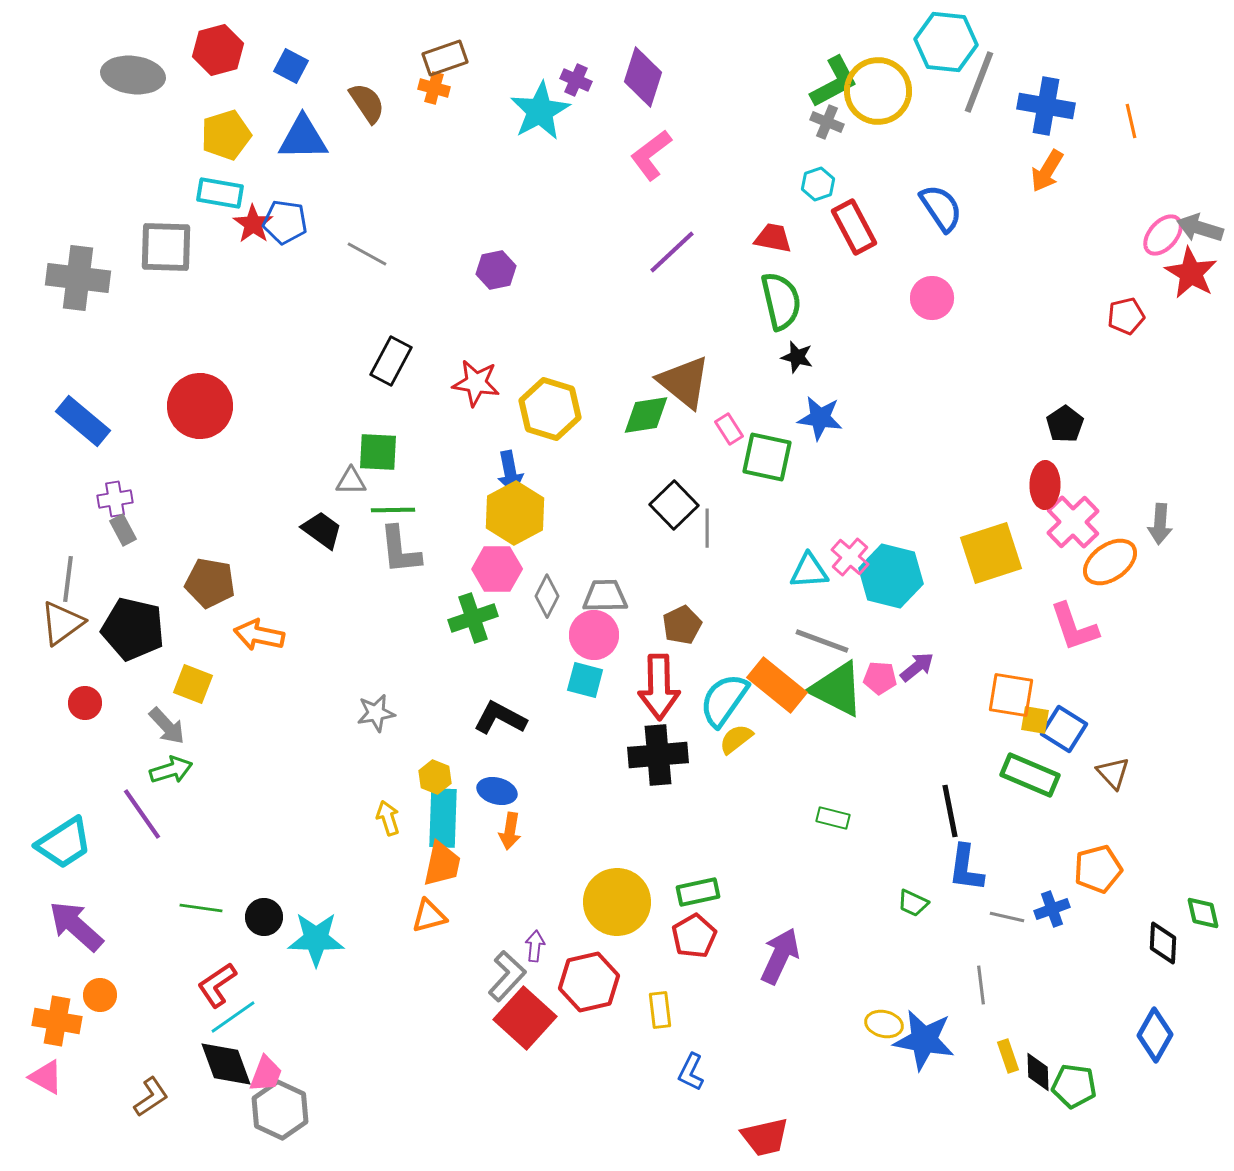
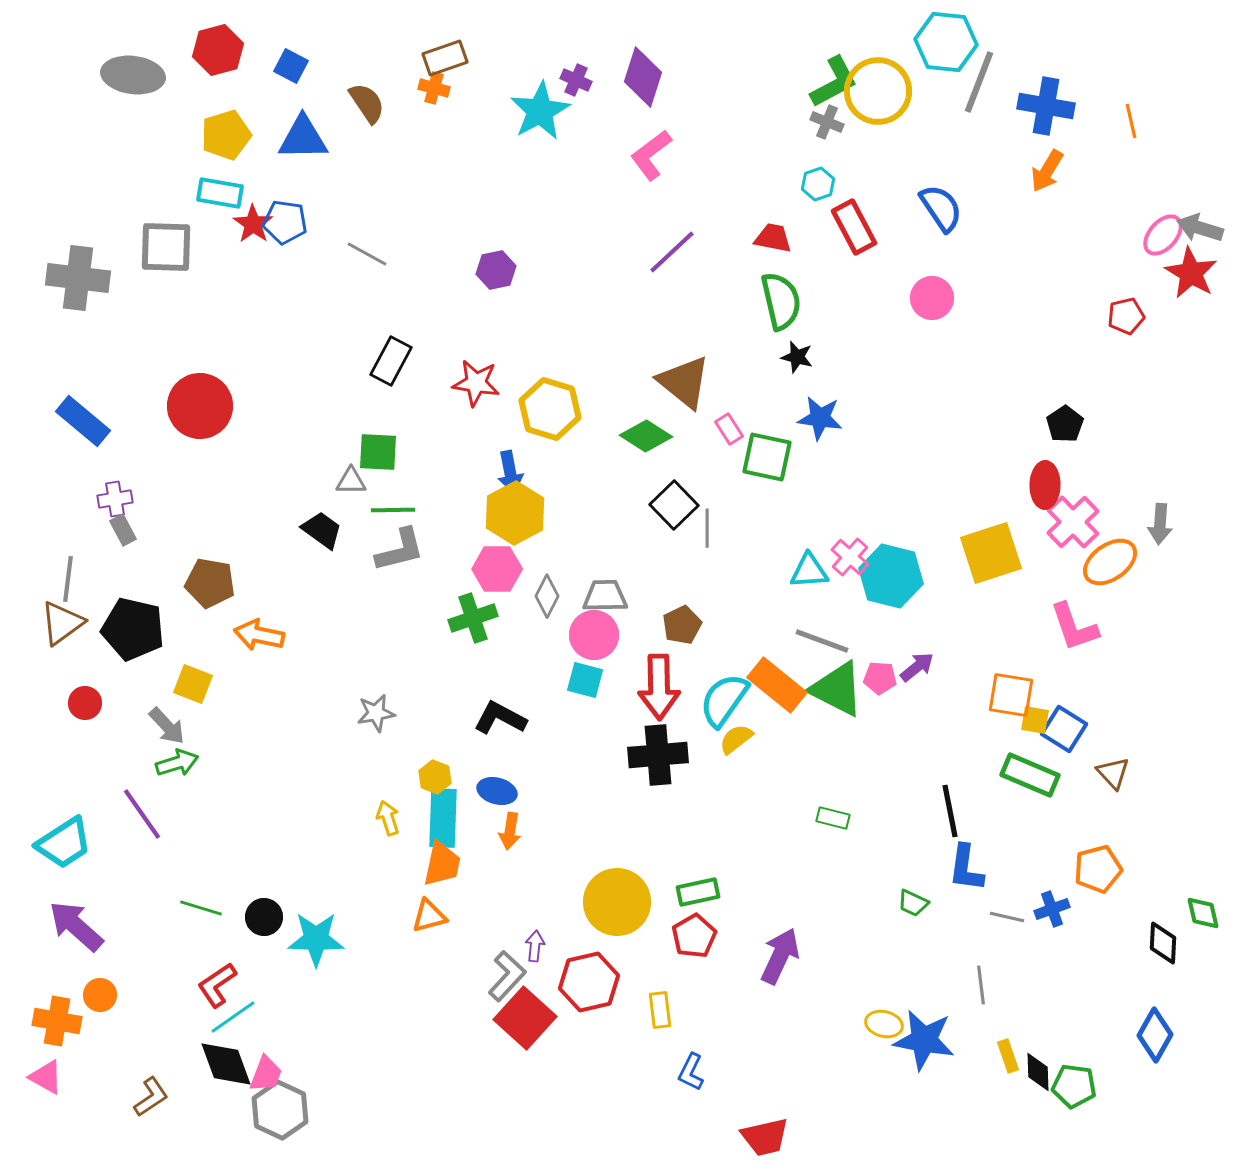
green diamond at (646, 415): moved 21 px down; rotated 42 degrees clockwise
gray L-shape at (400, 550): rotated 98 degrees counterclockwise
green arrow at (171, 770): moved 6 px right, 7 px up
green line at (201, 908): rotated 9 degrees clockwise
